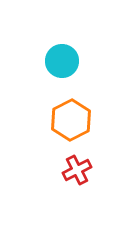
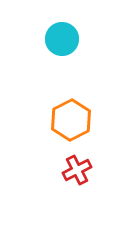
cyan circle: moved 22 px up
